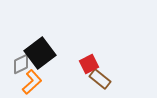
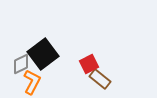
black square: moved 3 px right, 1 px down
orange L-shape: rotated 20 degrees counterclockwise
